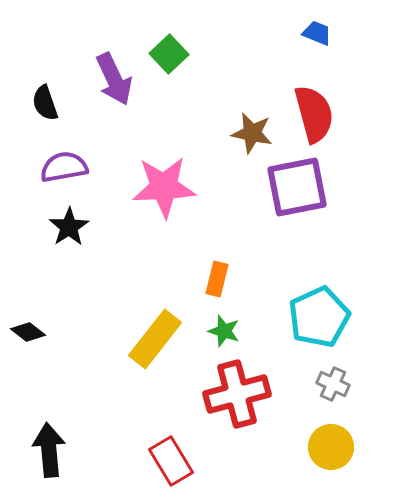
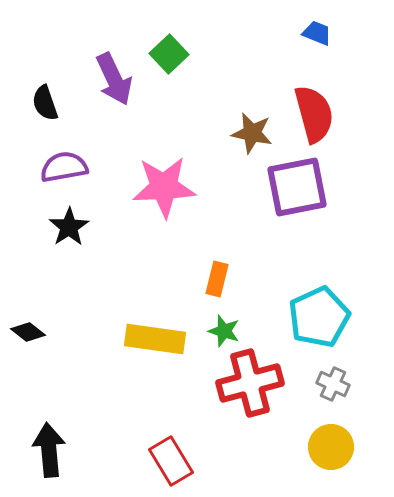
yellow rectangle: rotated 60 degrees clockwise
red cross: moved 13 px right, 11 px up
